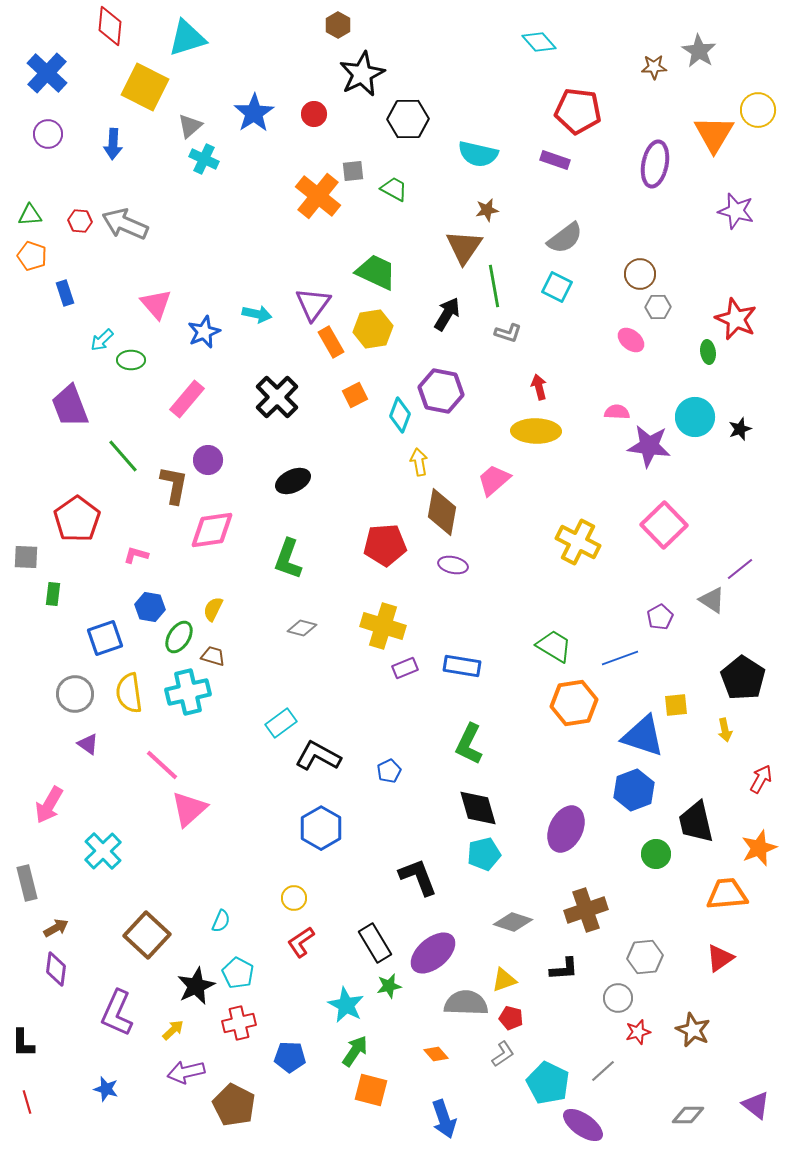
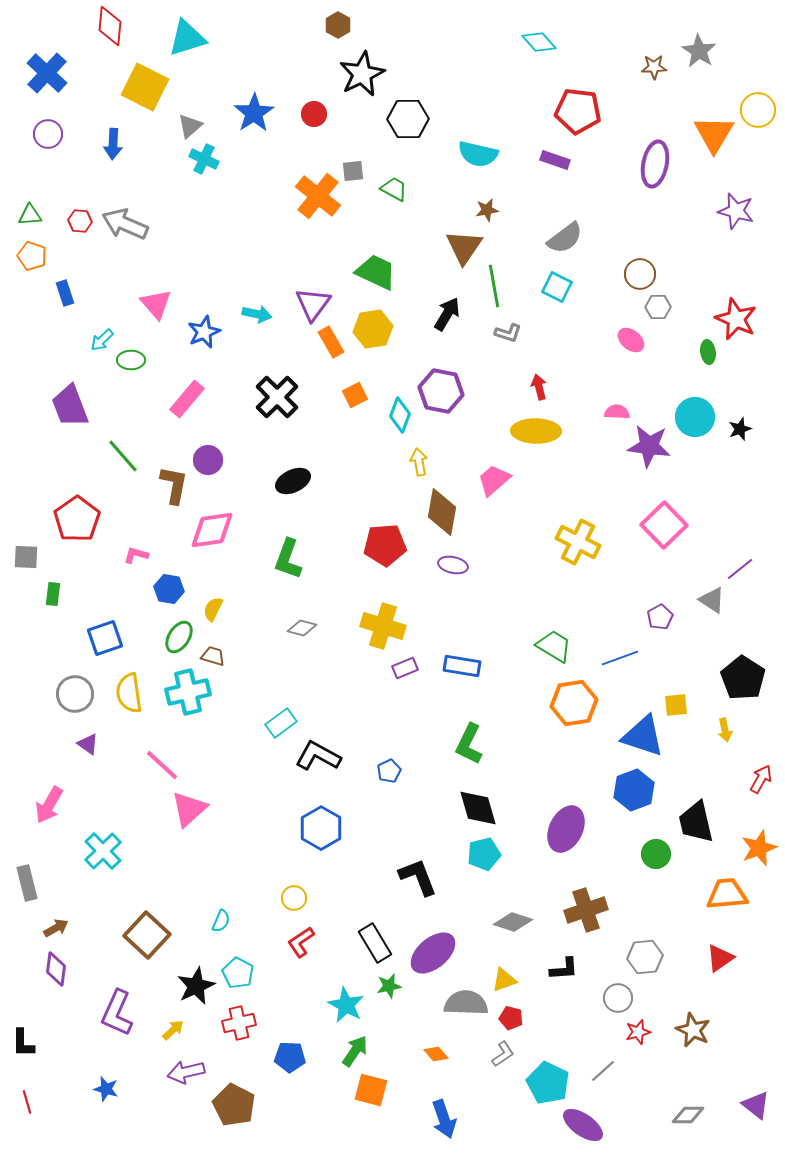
blue hexagon at (150, 607): moved 19 px right, 18 px up
